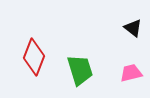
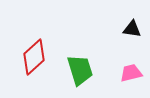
black triangle: moved 1 px left, 1 px down; rotated 30 degrees counterclockwise
red diamond: rotated 27 degrees clockwise
